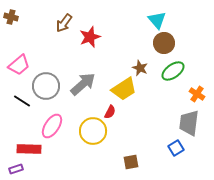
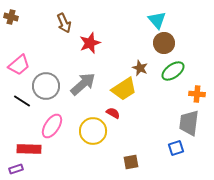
brown arrow: rotated 60 degrees counterclockwise
red star: moved 6 px down
orange cross: rotated 28 degrees counterclockwise
red semicircle: moved 3 px right, 1 px down; rotated 88 degrees counterclockwise
blue square: rotated 14 degrees clockwise
